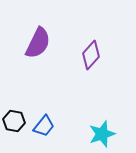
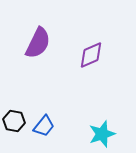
purple diamond: rotated 24 degrees clockwise
